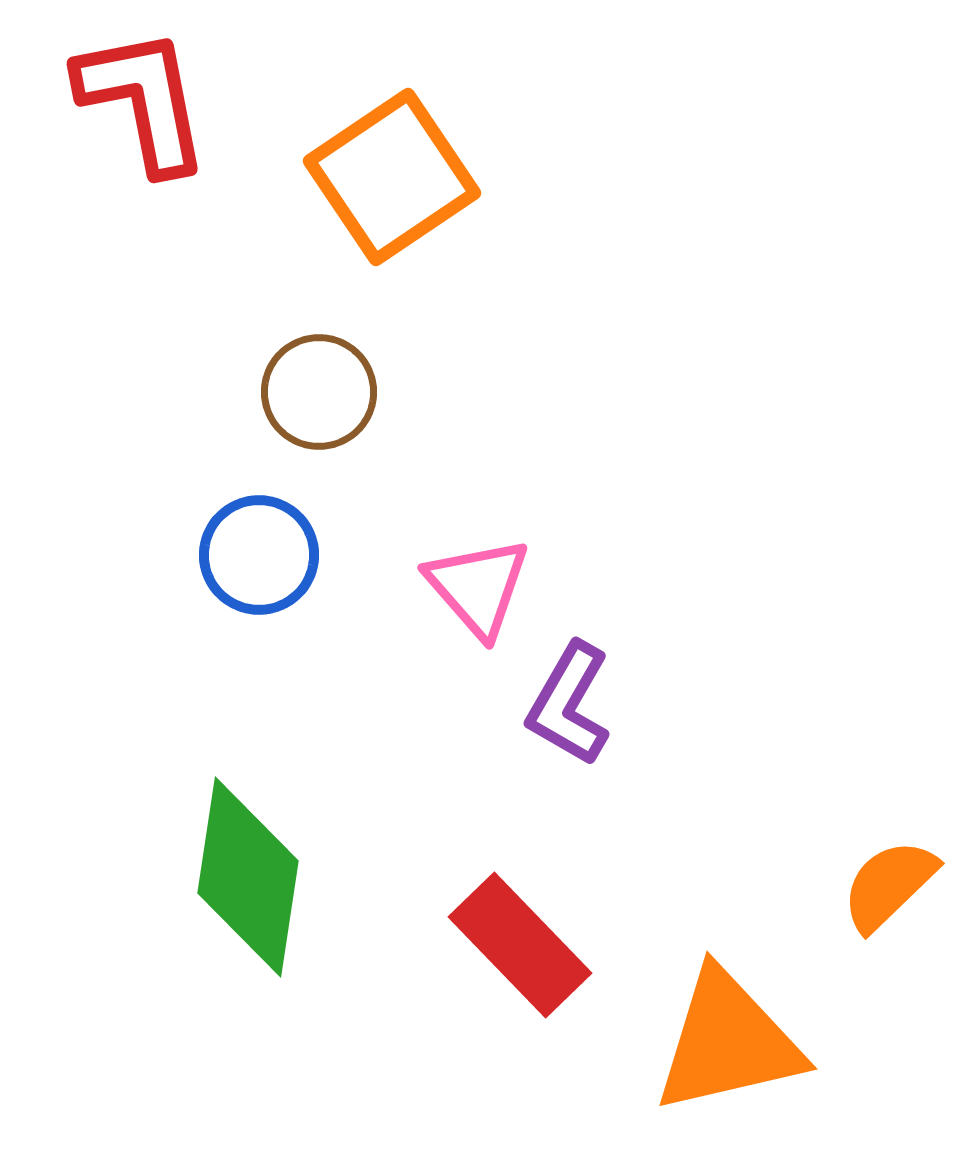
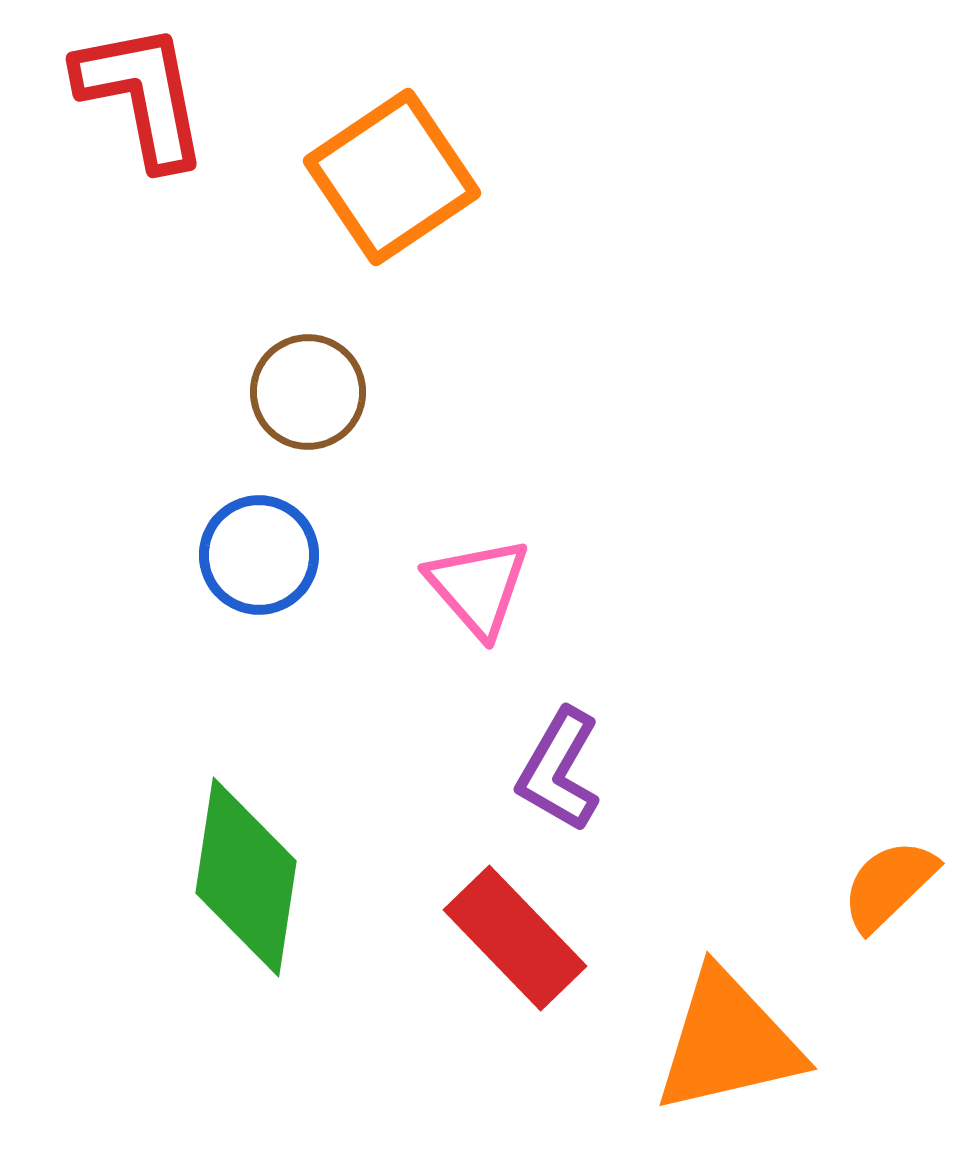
red L-shape: moved 1 px left, 5 px up
brown circle: moved 11 px left
purple L-shape: moved 10 px left, 66 px down
green diamond: moved 2 px left
red rectangle: moved 5 px left, 7 px up
